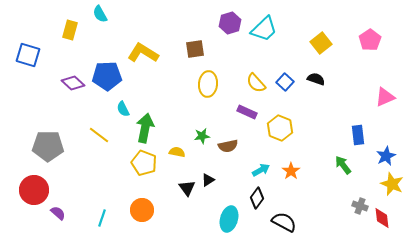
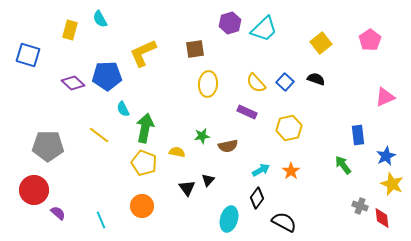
cyan semicircle at (100, 14): moved 5 px down
yellow L-shape at (143, 53): rotated 56 degrees counterclockwise
yellow hexagon at (280, 128): moved 9 px right; rotated 25 degrees clockwise
black triangle at (208, 180): rotated 16 degrees counterclockwise
orange circle at (142, 210): moved 4 px up
cyan line at (102, 218): moved 1 px left, 2 px down; rotated 42 degrees counterclockwise
